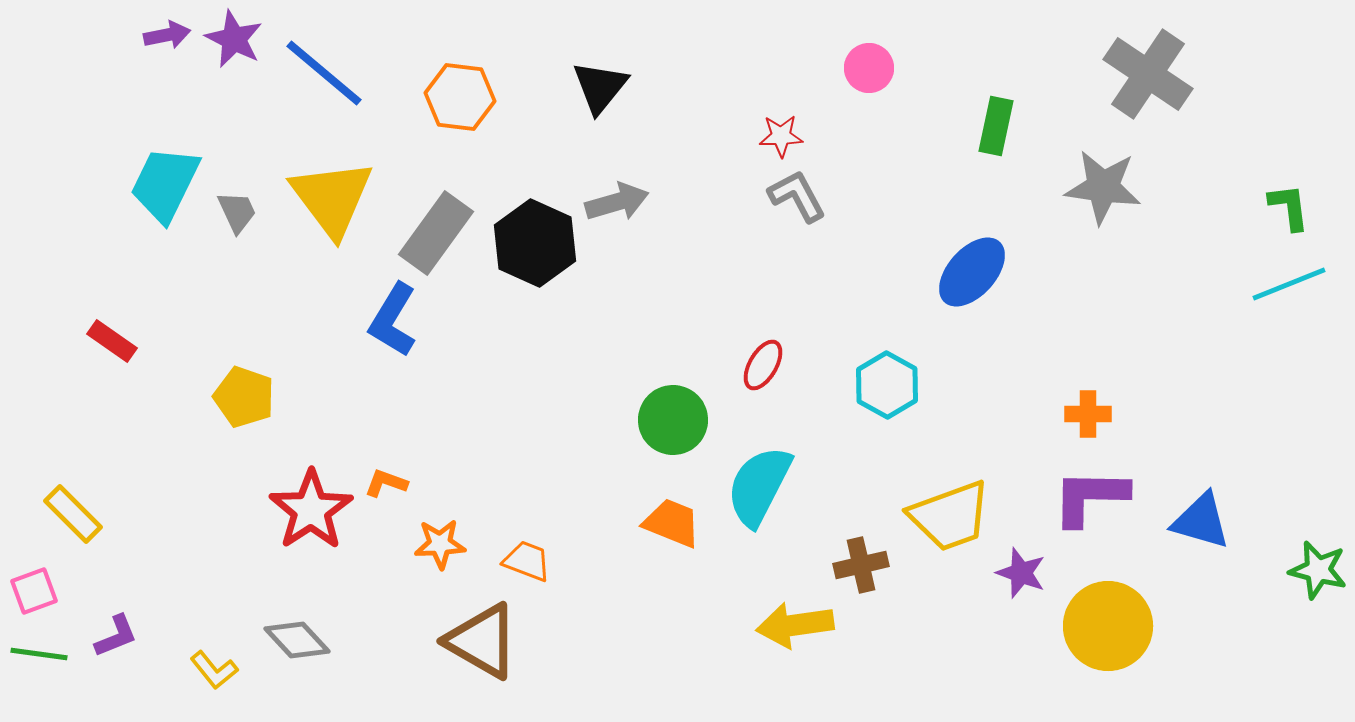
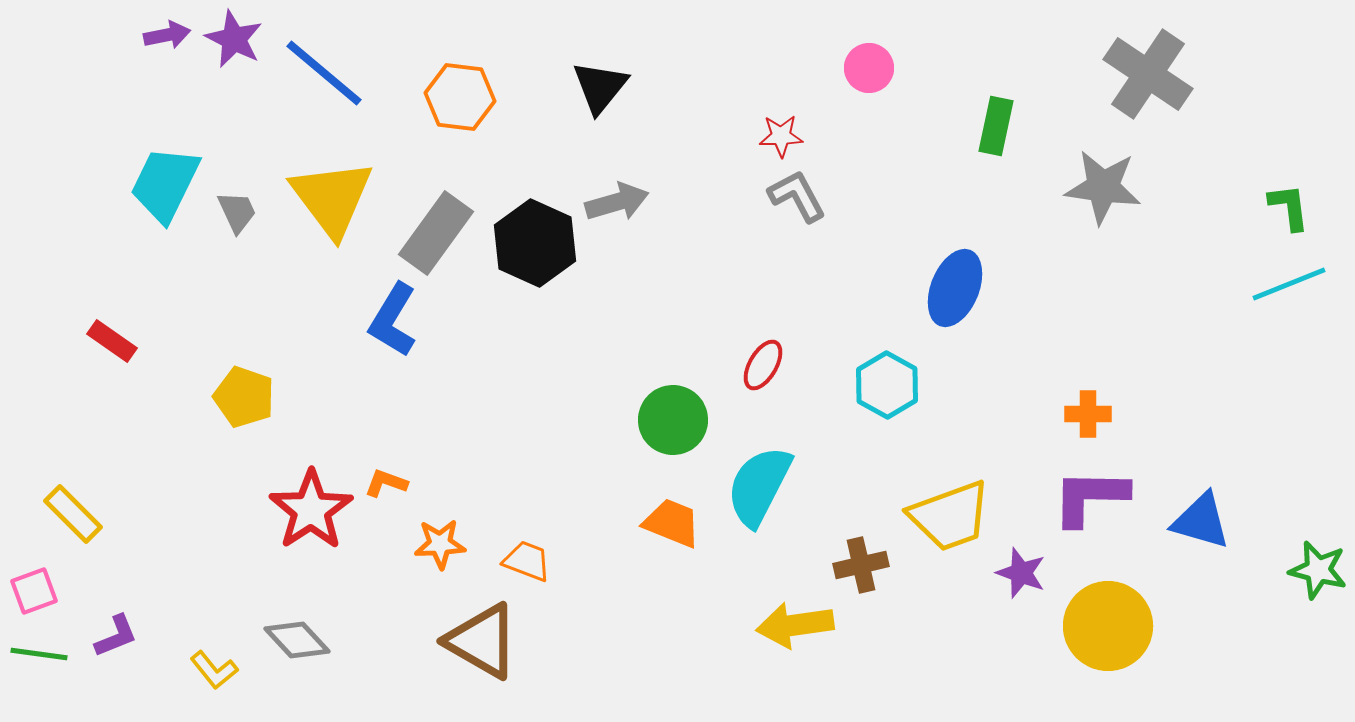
blue ellipse at (972, 272): moved 17 px left, 16 px down; rotated 20 degrees counterclockwise
